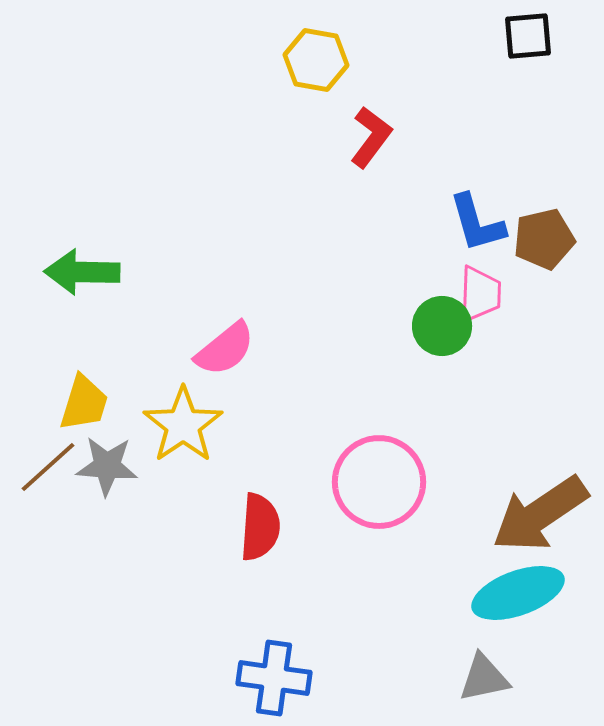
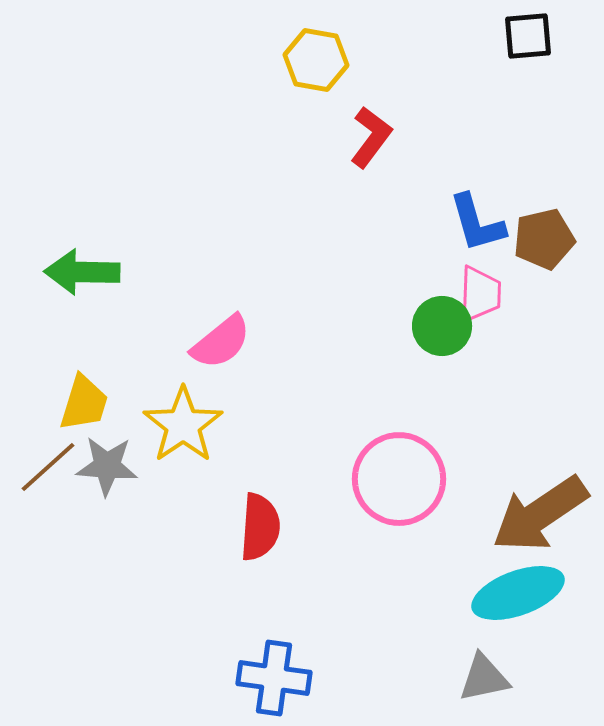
pink semicircle: moved 4 px left, 7 px up
pink circle: moved 20 px right, 3 px up
